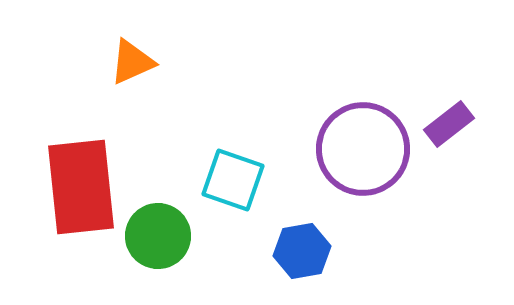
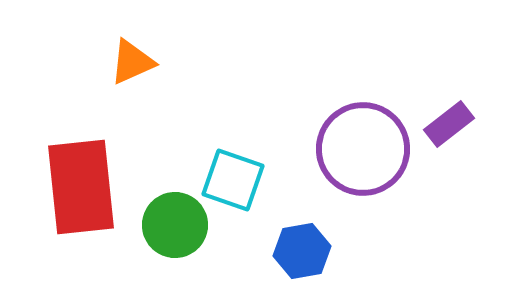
green circle: moved 17 px right, 11 px up
